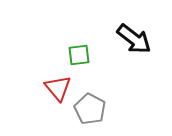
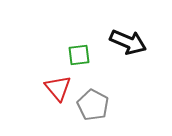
black arrow: moved 6 px left, 3 px down; rotated 15 degrees counterclockwise
gray pentagon: moved 3 px right, 4 px up
